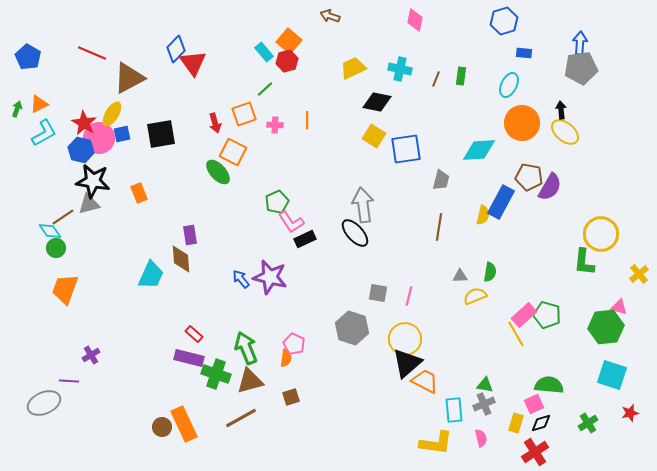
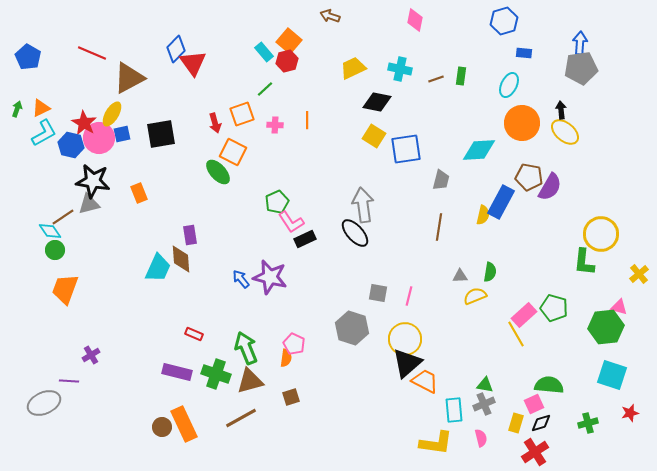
brown line at (436, 79): rotated 49 degrees clockwise
orange triangle at (39, 104): moved 2 px right, 4 px down
orange square at (244, 114): moved 2 px left
blue hexagon at (81, 150): moved 10 px left, 5 px up
green circle at (56, 248): moved 1 px left, 2 px down
cyan trapezoid at (151, 275): moved 7 px right, 7 px up
green pentagon at (547, 315): moved 7 px right, 7 px up
red rectangle at (194, 334): rotated 18 degrees counterclockwise
purple rectangle at (189, 358): moved 12 px left, 14 px down
green cross at (588, 423): rotated 18 degrees clockwise
